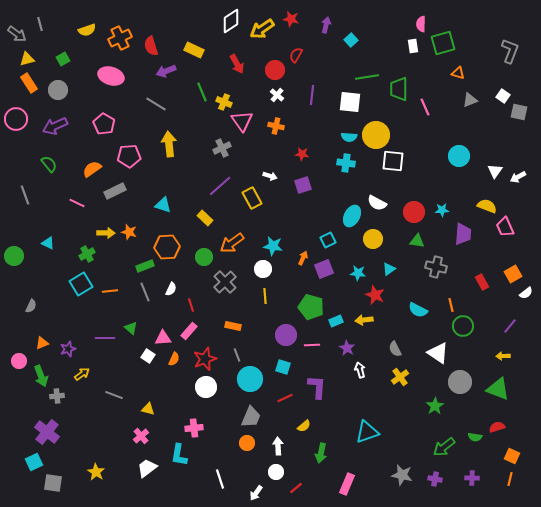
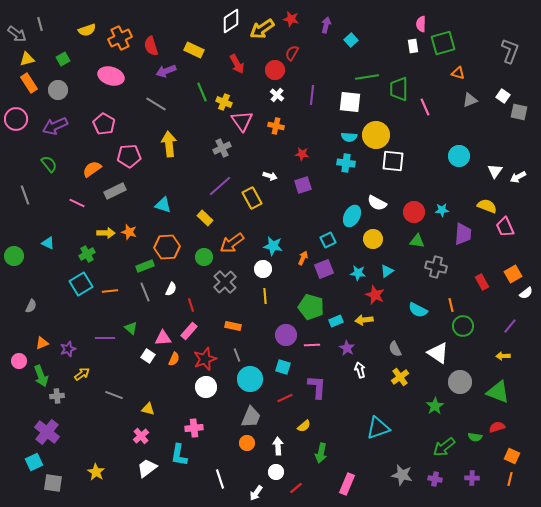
red semicircle at (296, 55): moved 4 px left, 2 px up
cyan triangle at (389, 269): moved 2 px left, 2 px down
green triangle at (498, 389): moved 3 px down
cyan triangle at (367, 432): moved 11 px right, 4 px up
